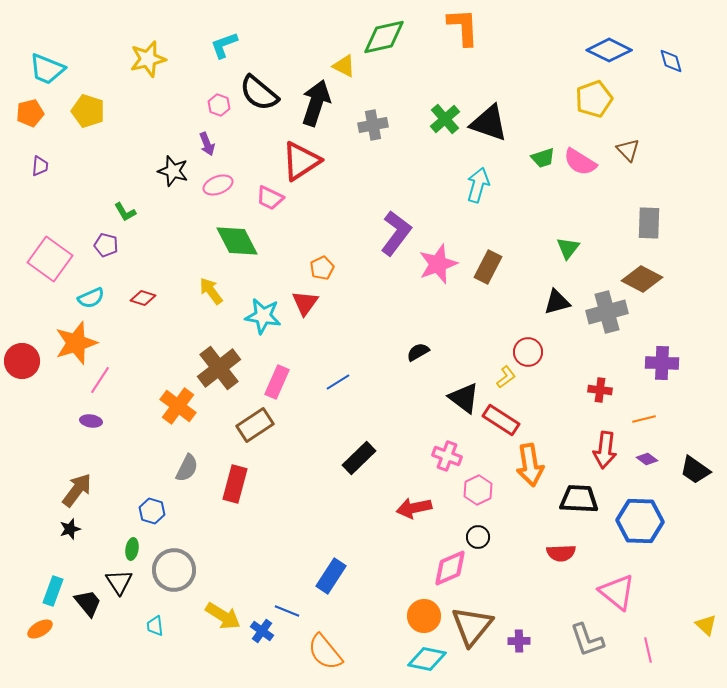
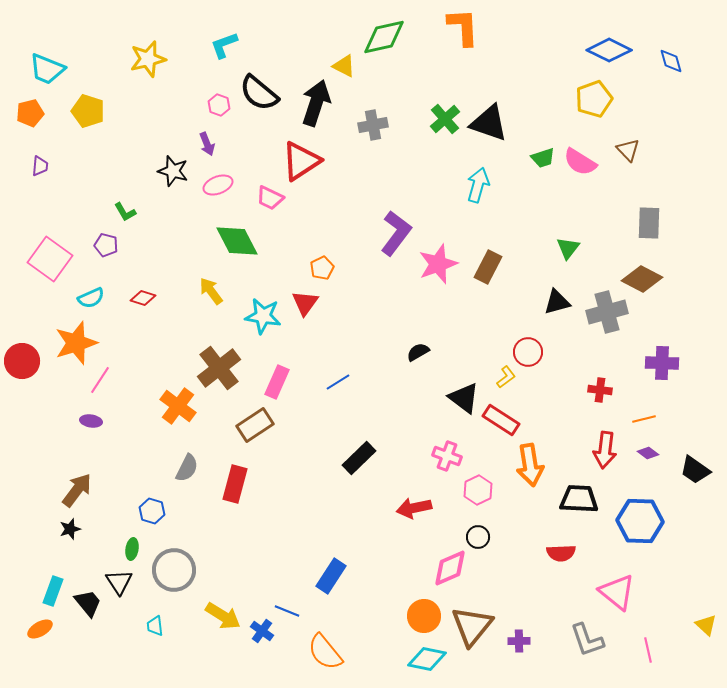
purple diamond at (647, 459): moved 1 px right, 6 px up
